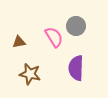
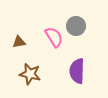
purple semicircle: moved 1 px right, 3 px down
